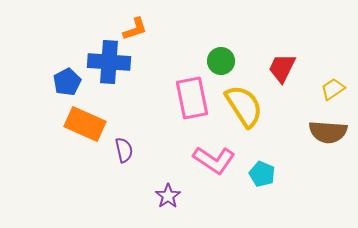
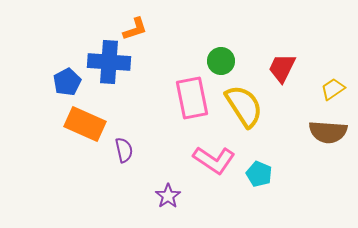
cyan pentagon: moved 3 px left
